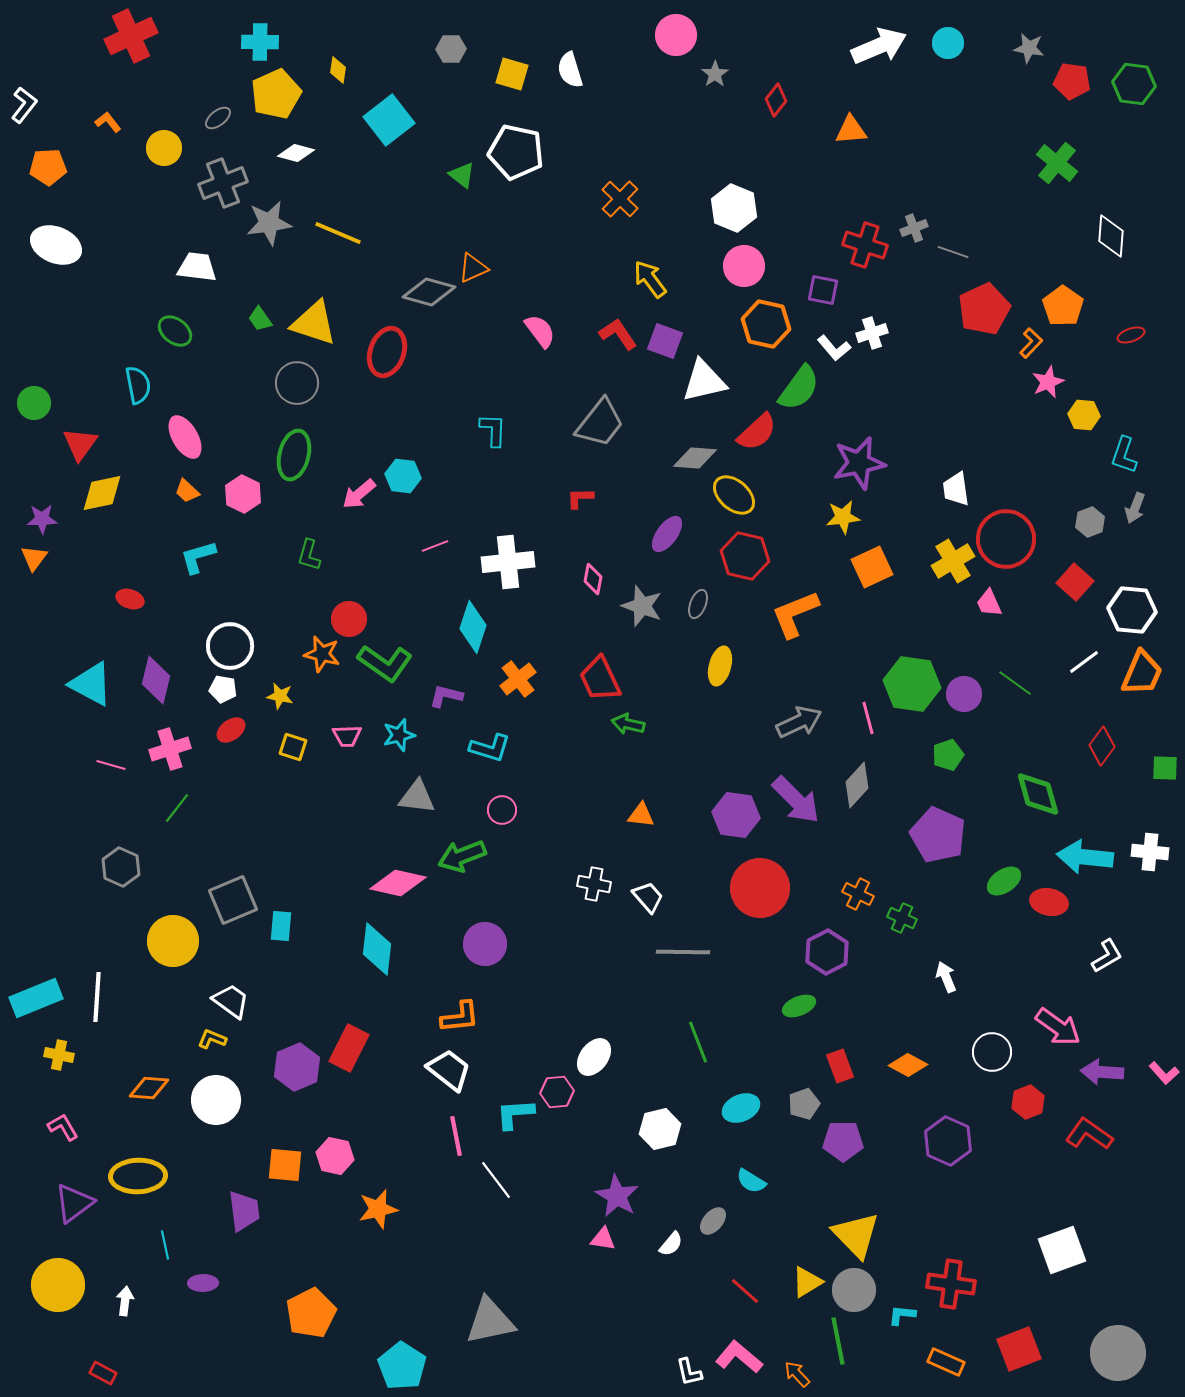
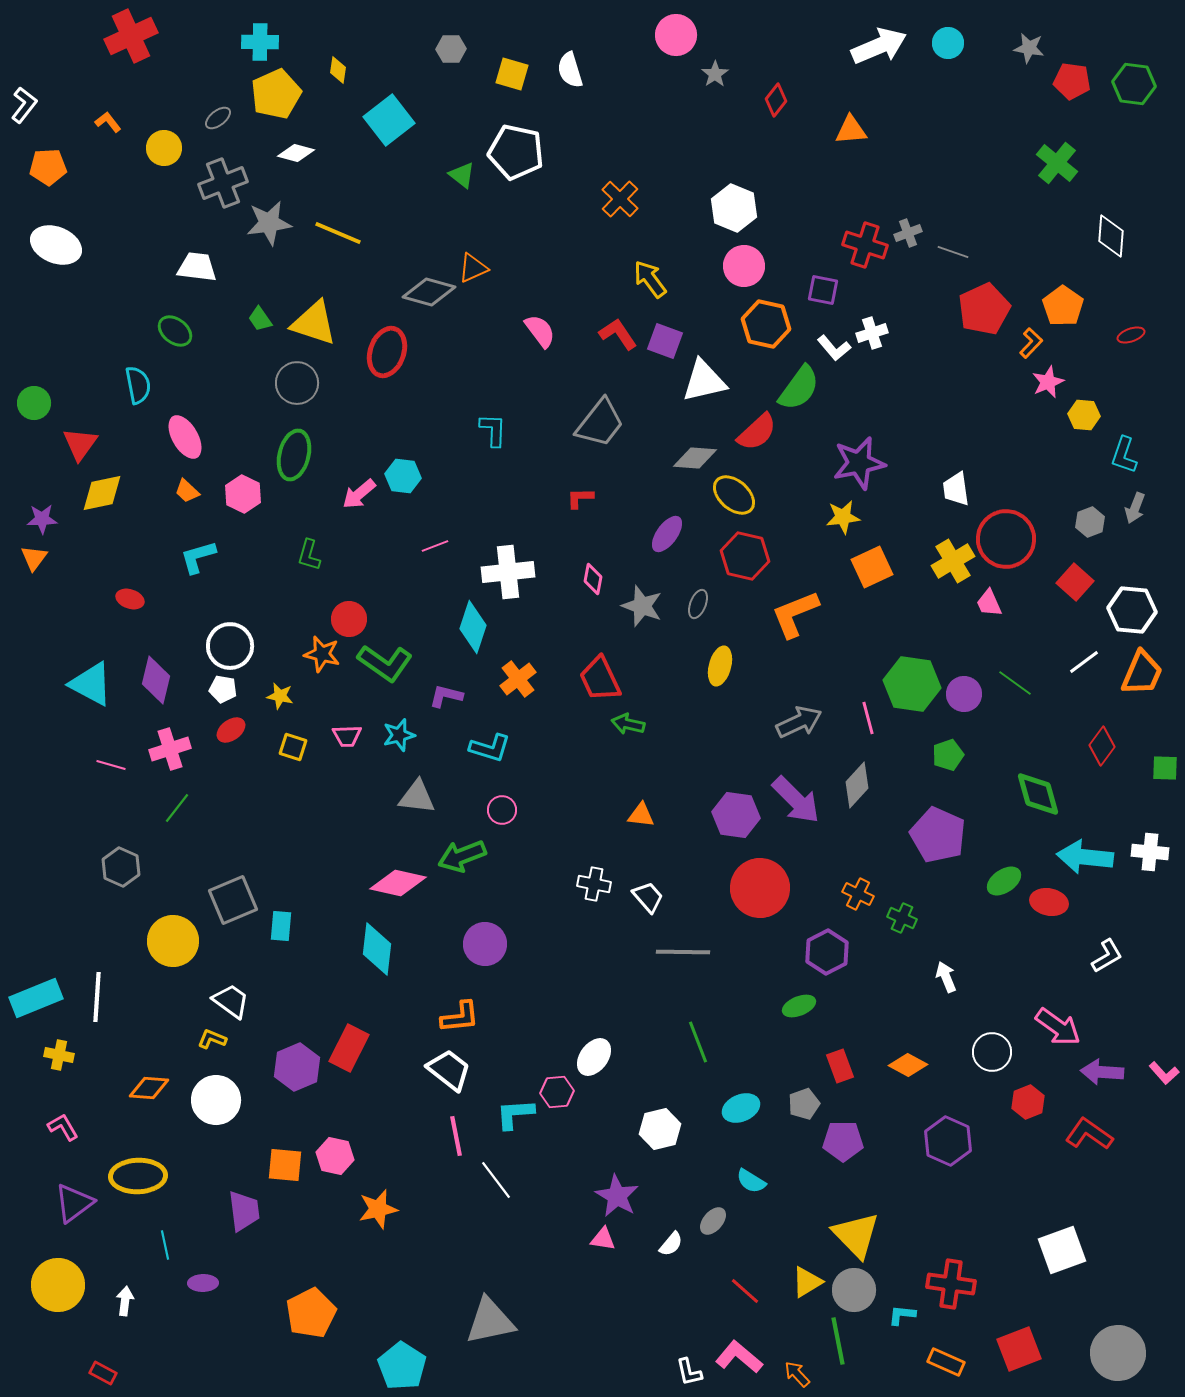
gray cross at (914, 228): moved 6 px left, 5 px down
white cross at (508, 562): moved 10 px down
